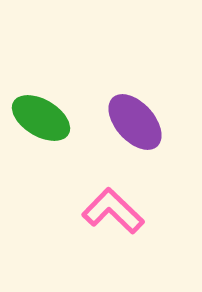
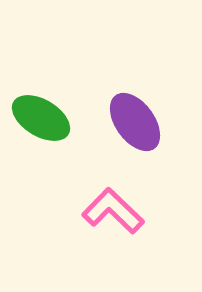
purple ellipse: rotated 6 degrees clockwise
